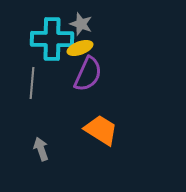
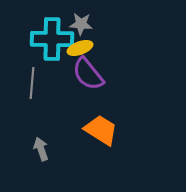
gray star: rotated 15 degrees counterclockwise
purple semicircle: rotated 117 degrees clockwise
